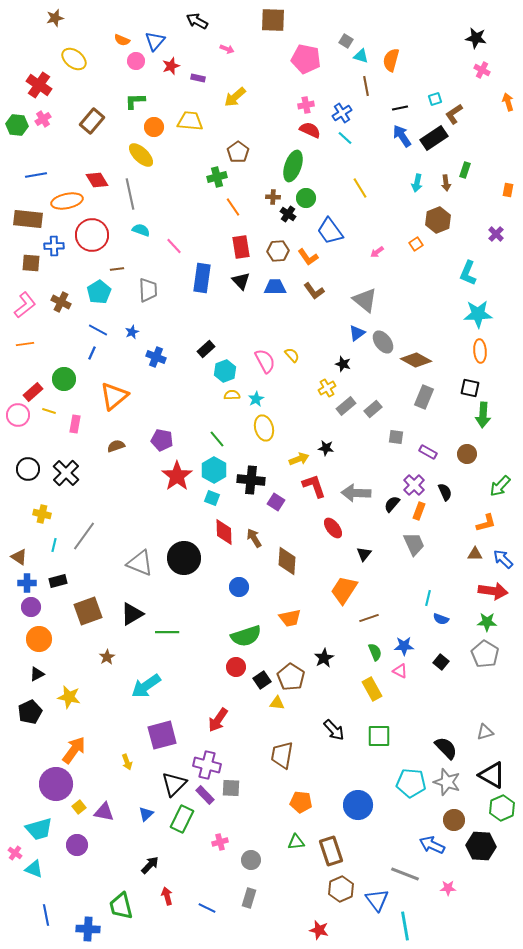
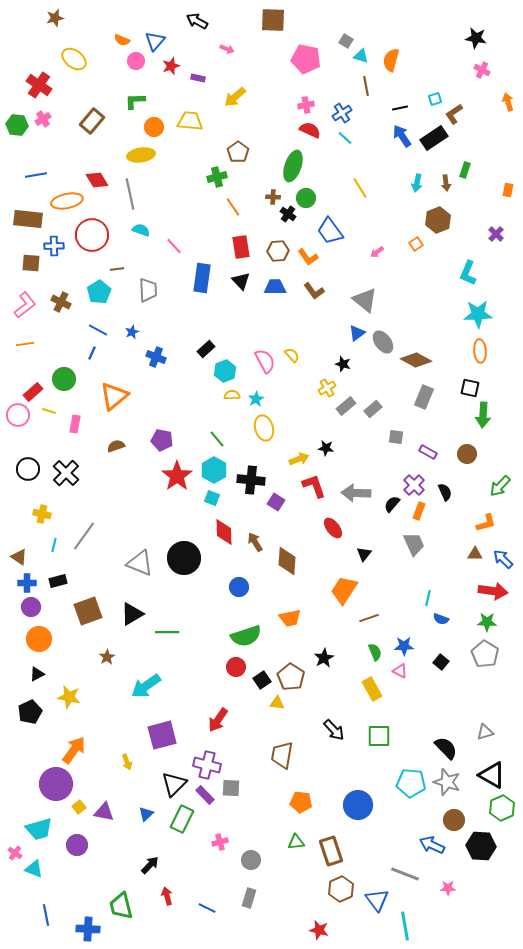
yellow ellipse at (141, 155): rotated 52 degrees counterclockwise
brown arrow at (254, 538): moved 1 px right, 4 px down
